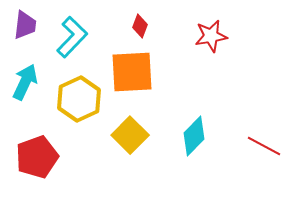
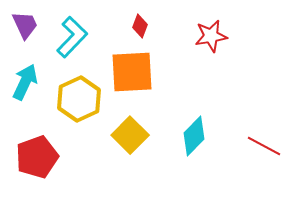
purple trapezoid: rotated 32 degrees counterclockwise
